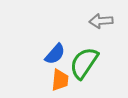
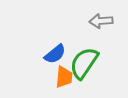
blue semicircle: rotated 10 degrees clockwise
orange trapezoid: moved 4 px right, 3 px up
